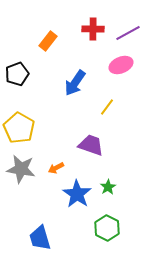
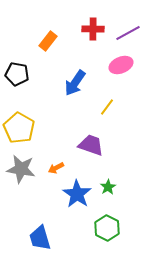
black pentagon: rotated 30 degrees clockwise
